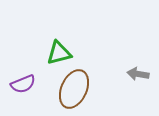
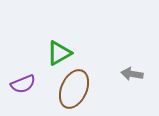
green triangle: rotated 16 degrees counterclockwise
gray arrow: moved 6 px left
